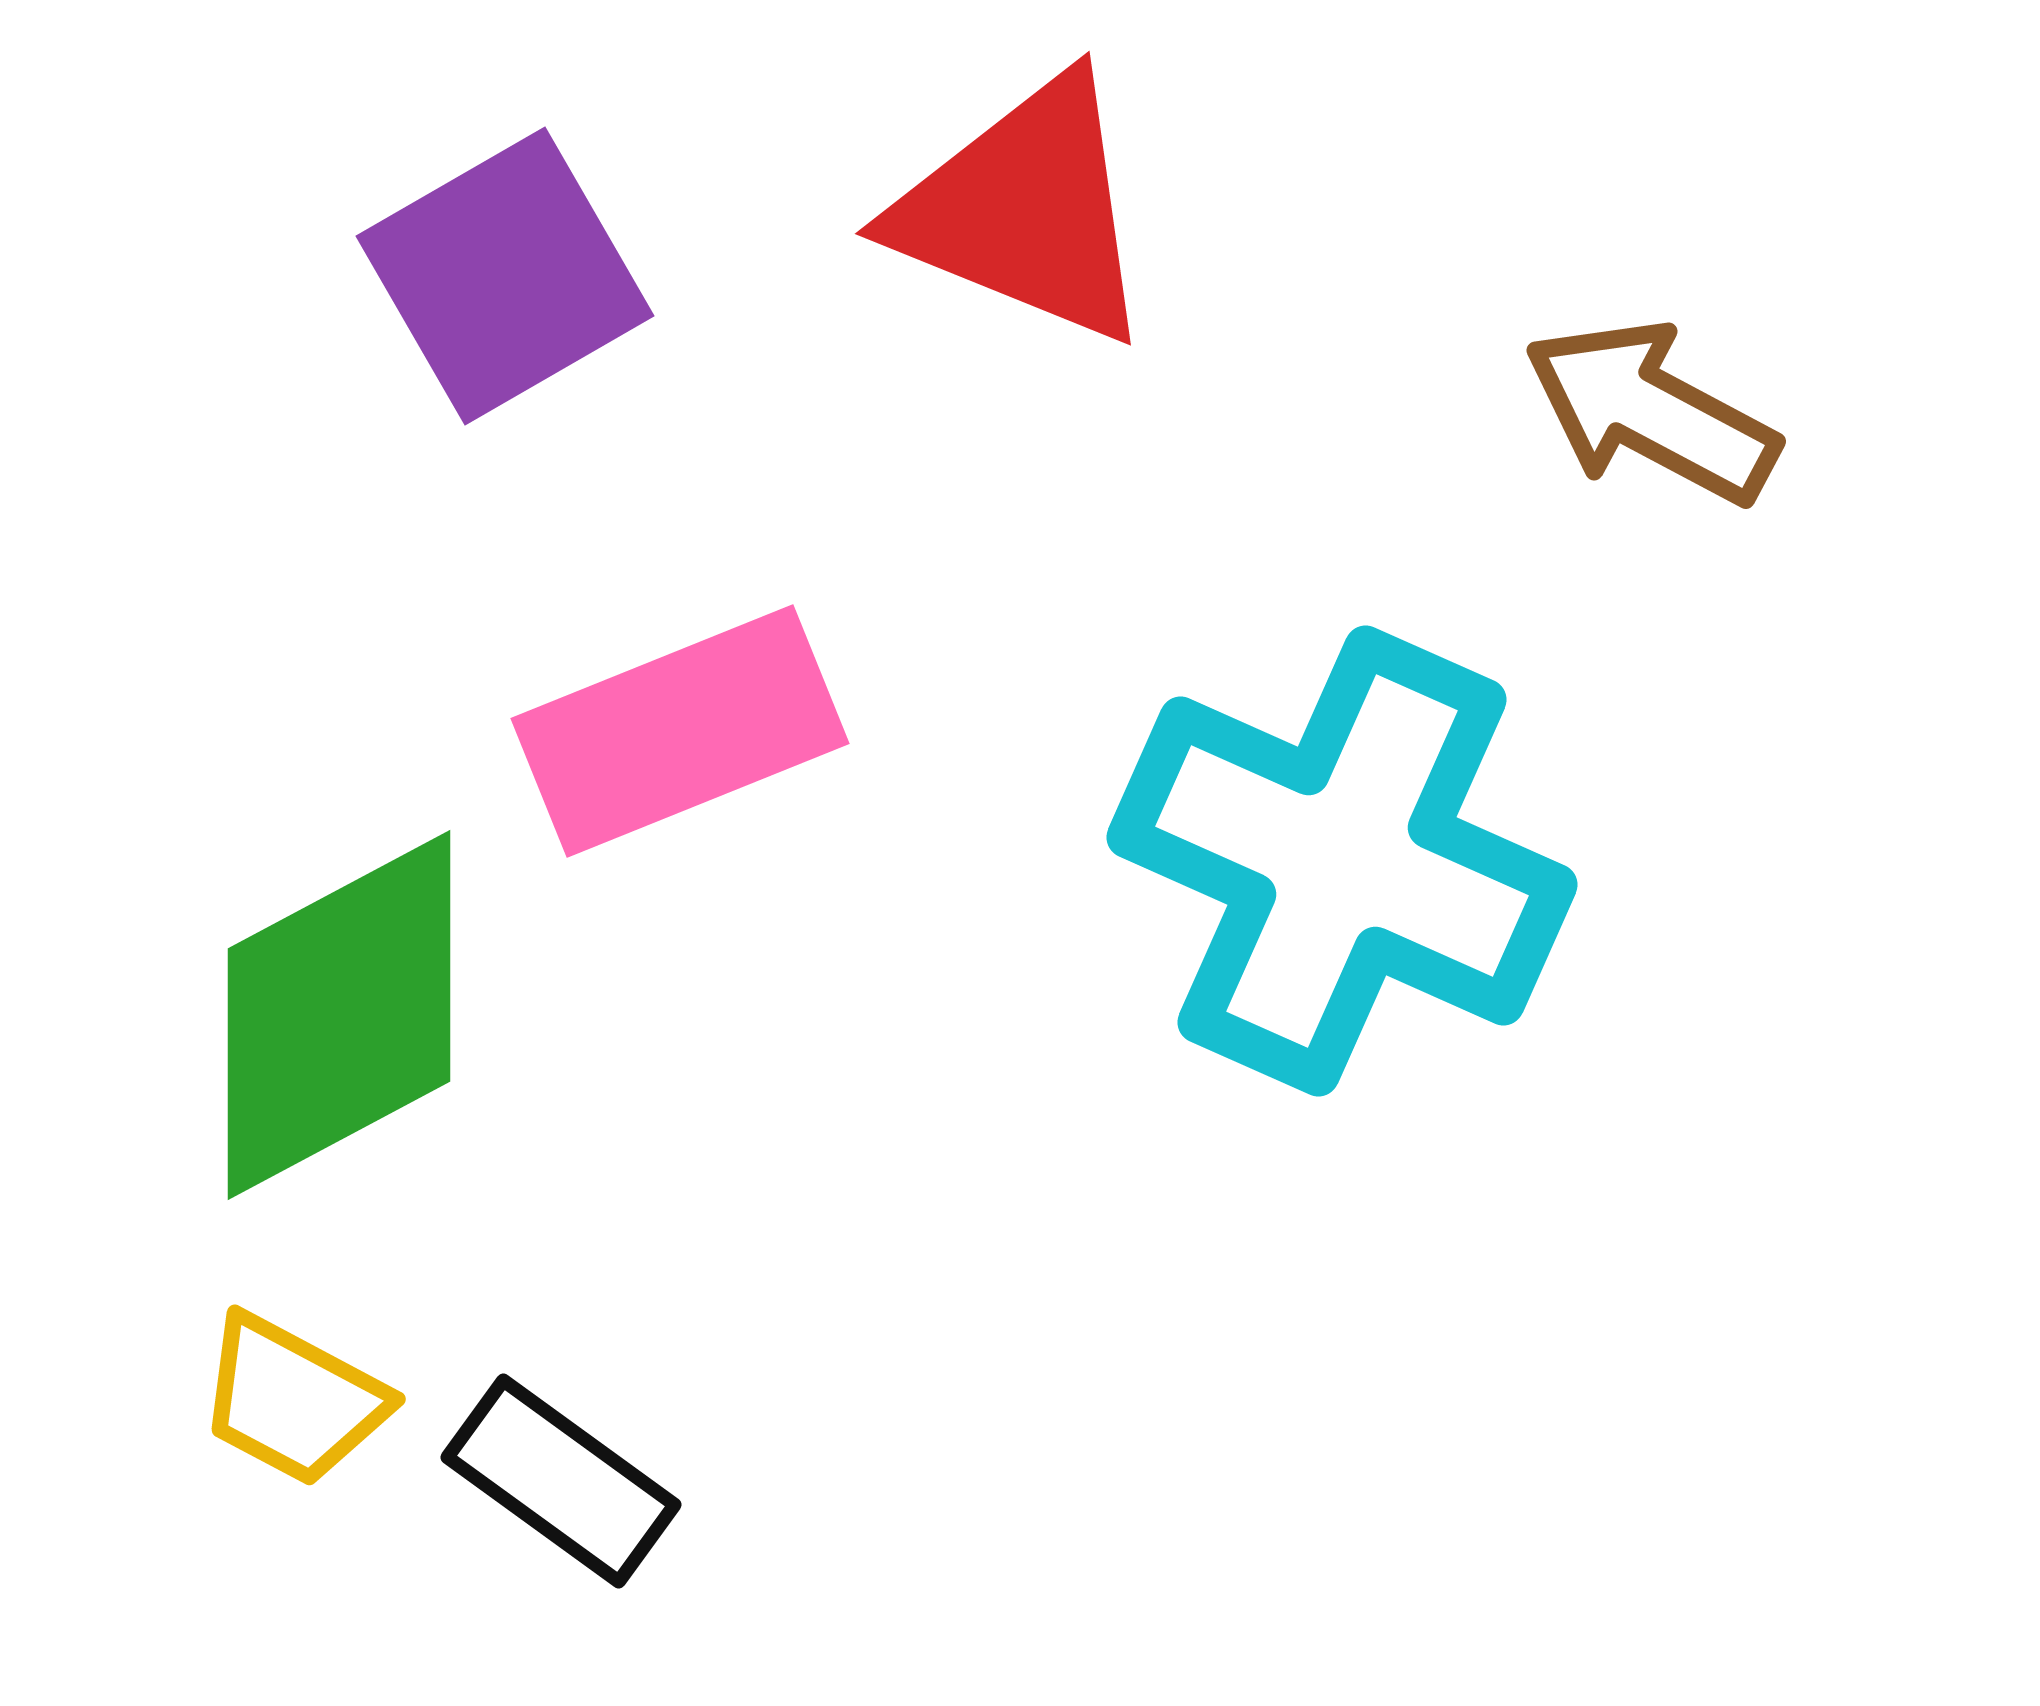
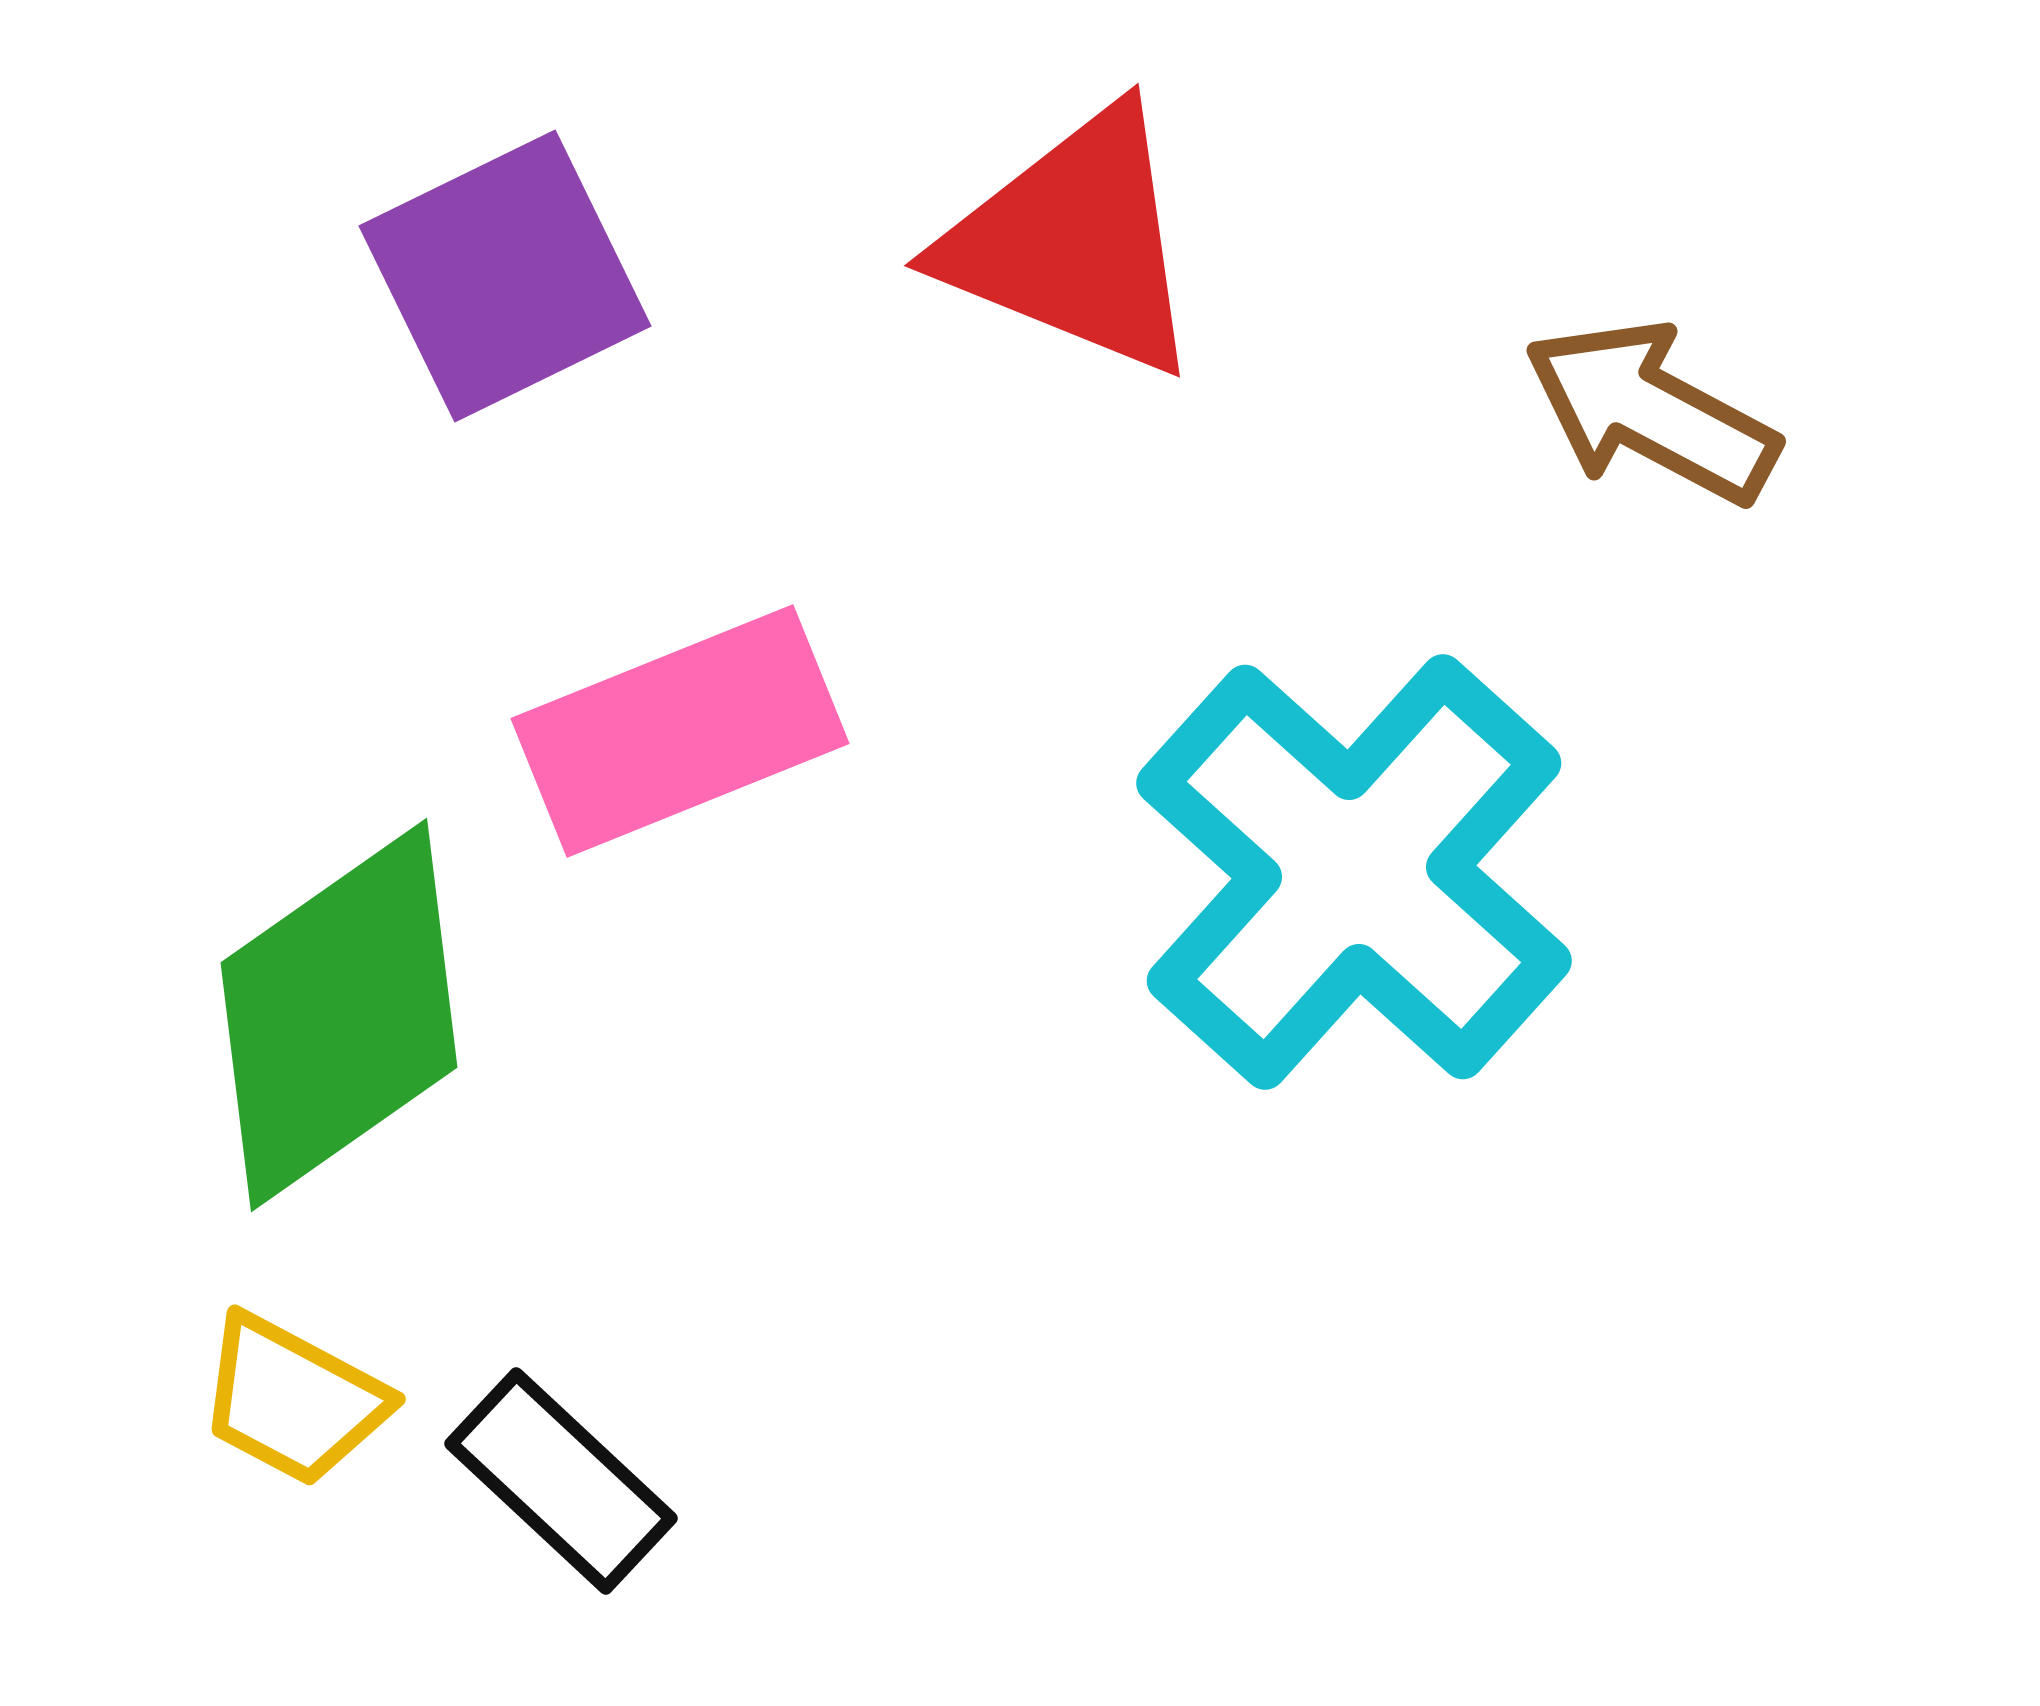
red triangle: moved 49 px right, 32 px down
purple square: rotated 4 degrees clockwise
cyan cross: moved 12 px right, 11 px down; rotated 18 degrees clockwise
green diamond: rotated 7 degrees counterclockwise
black rectangle: rotated 7 degrees clockwise
